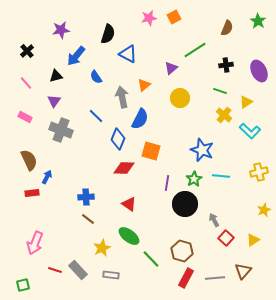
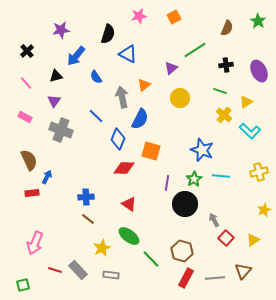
pink star at (149, 18): moved 10 px left, 2 px up
